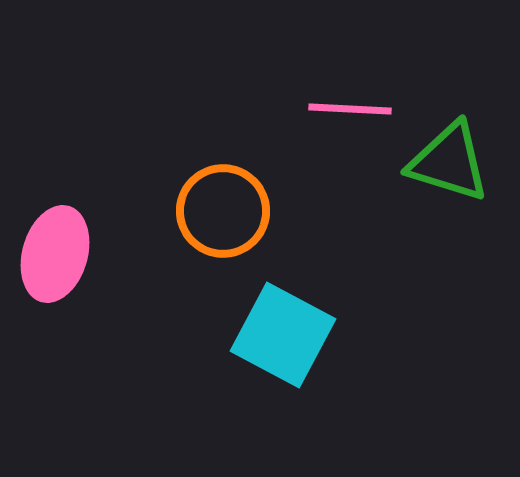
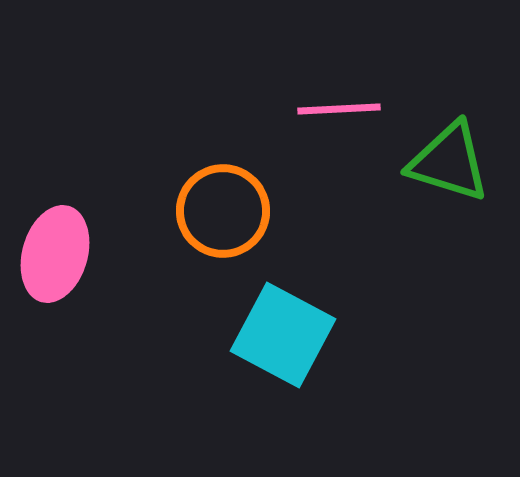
pink line: moved 11 px left; rotated 6 degrees counterclockwise
